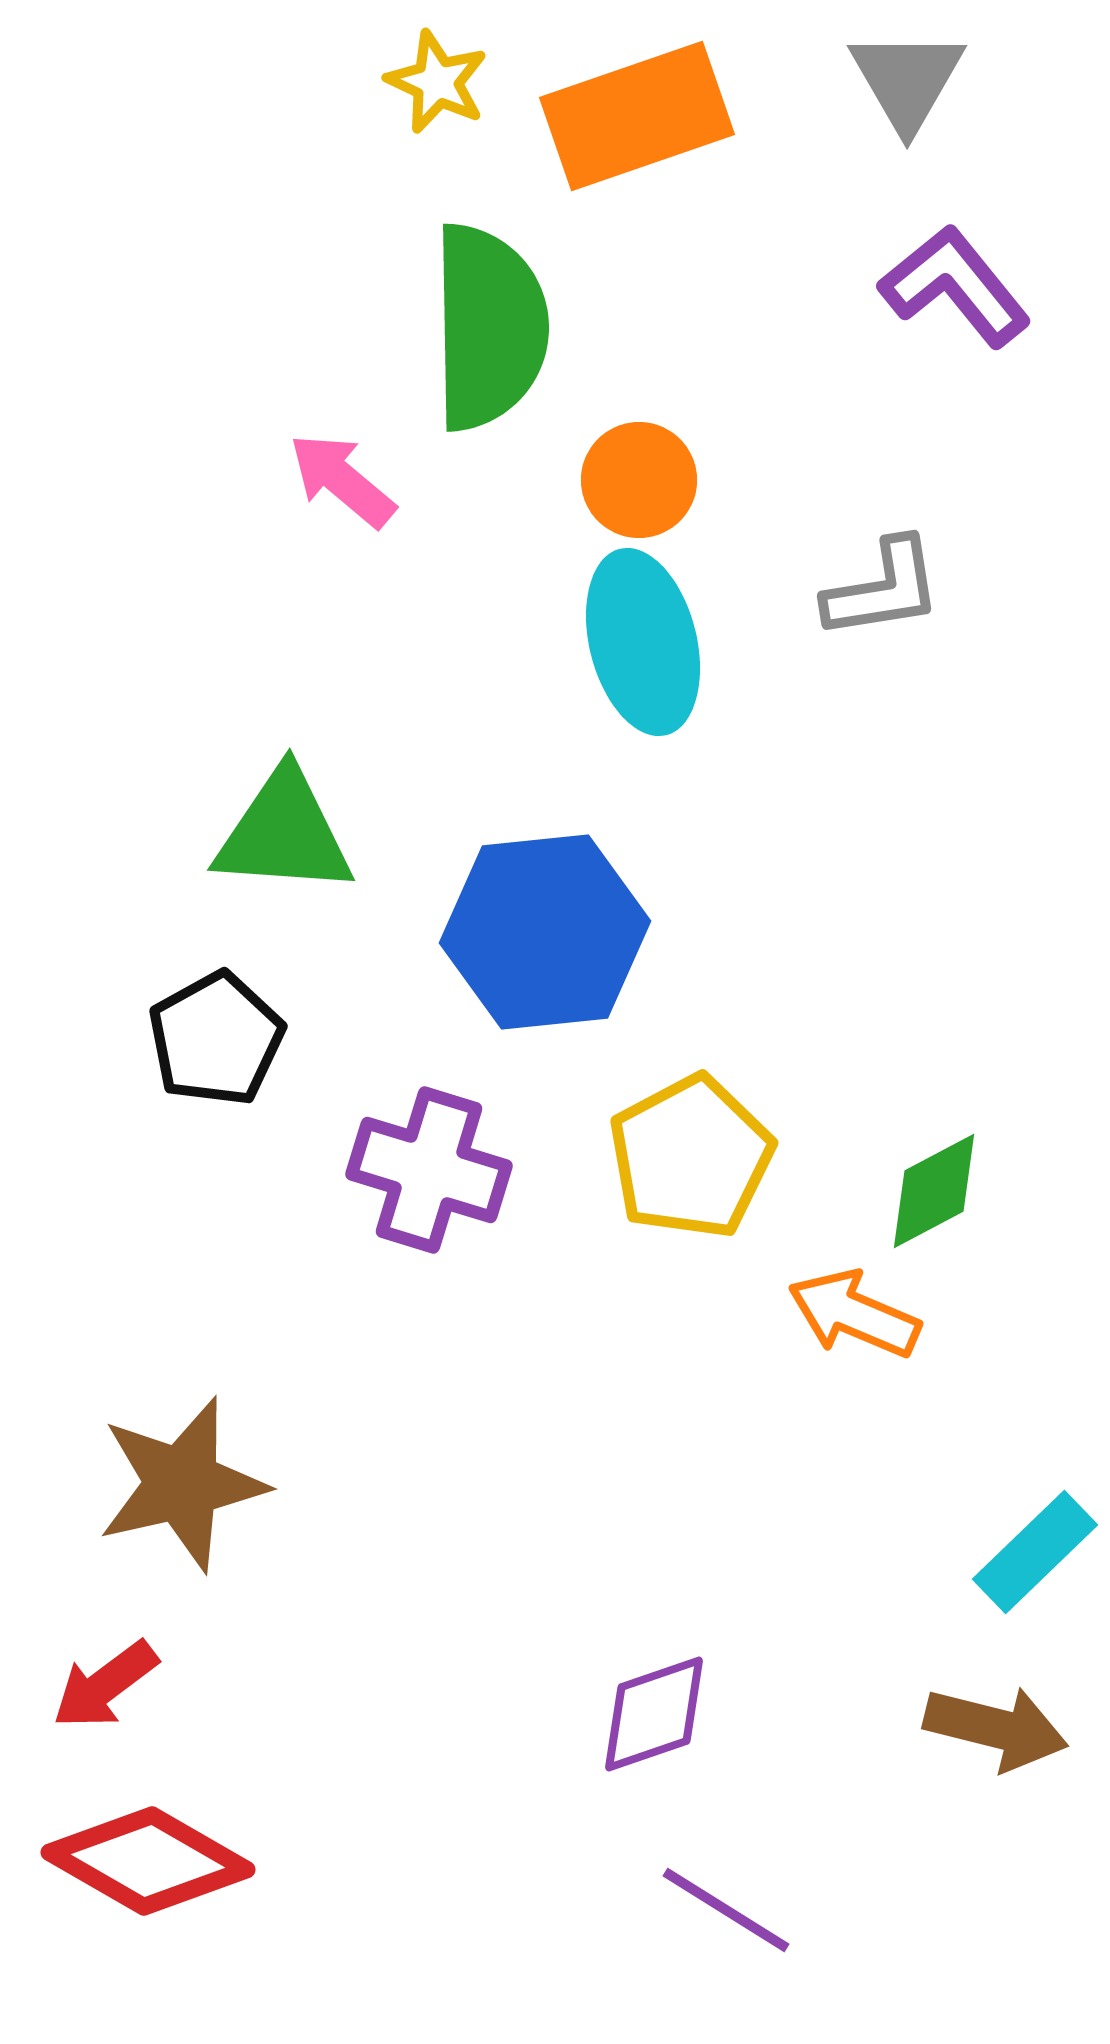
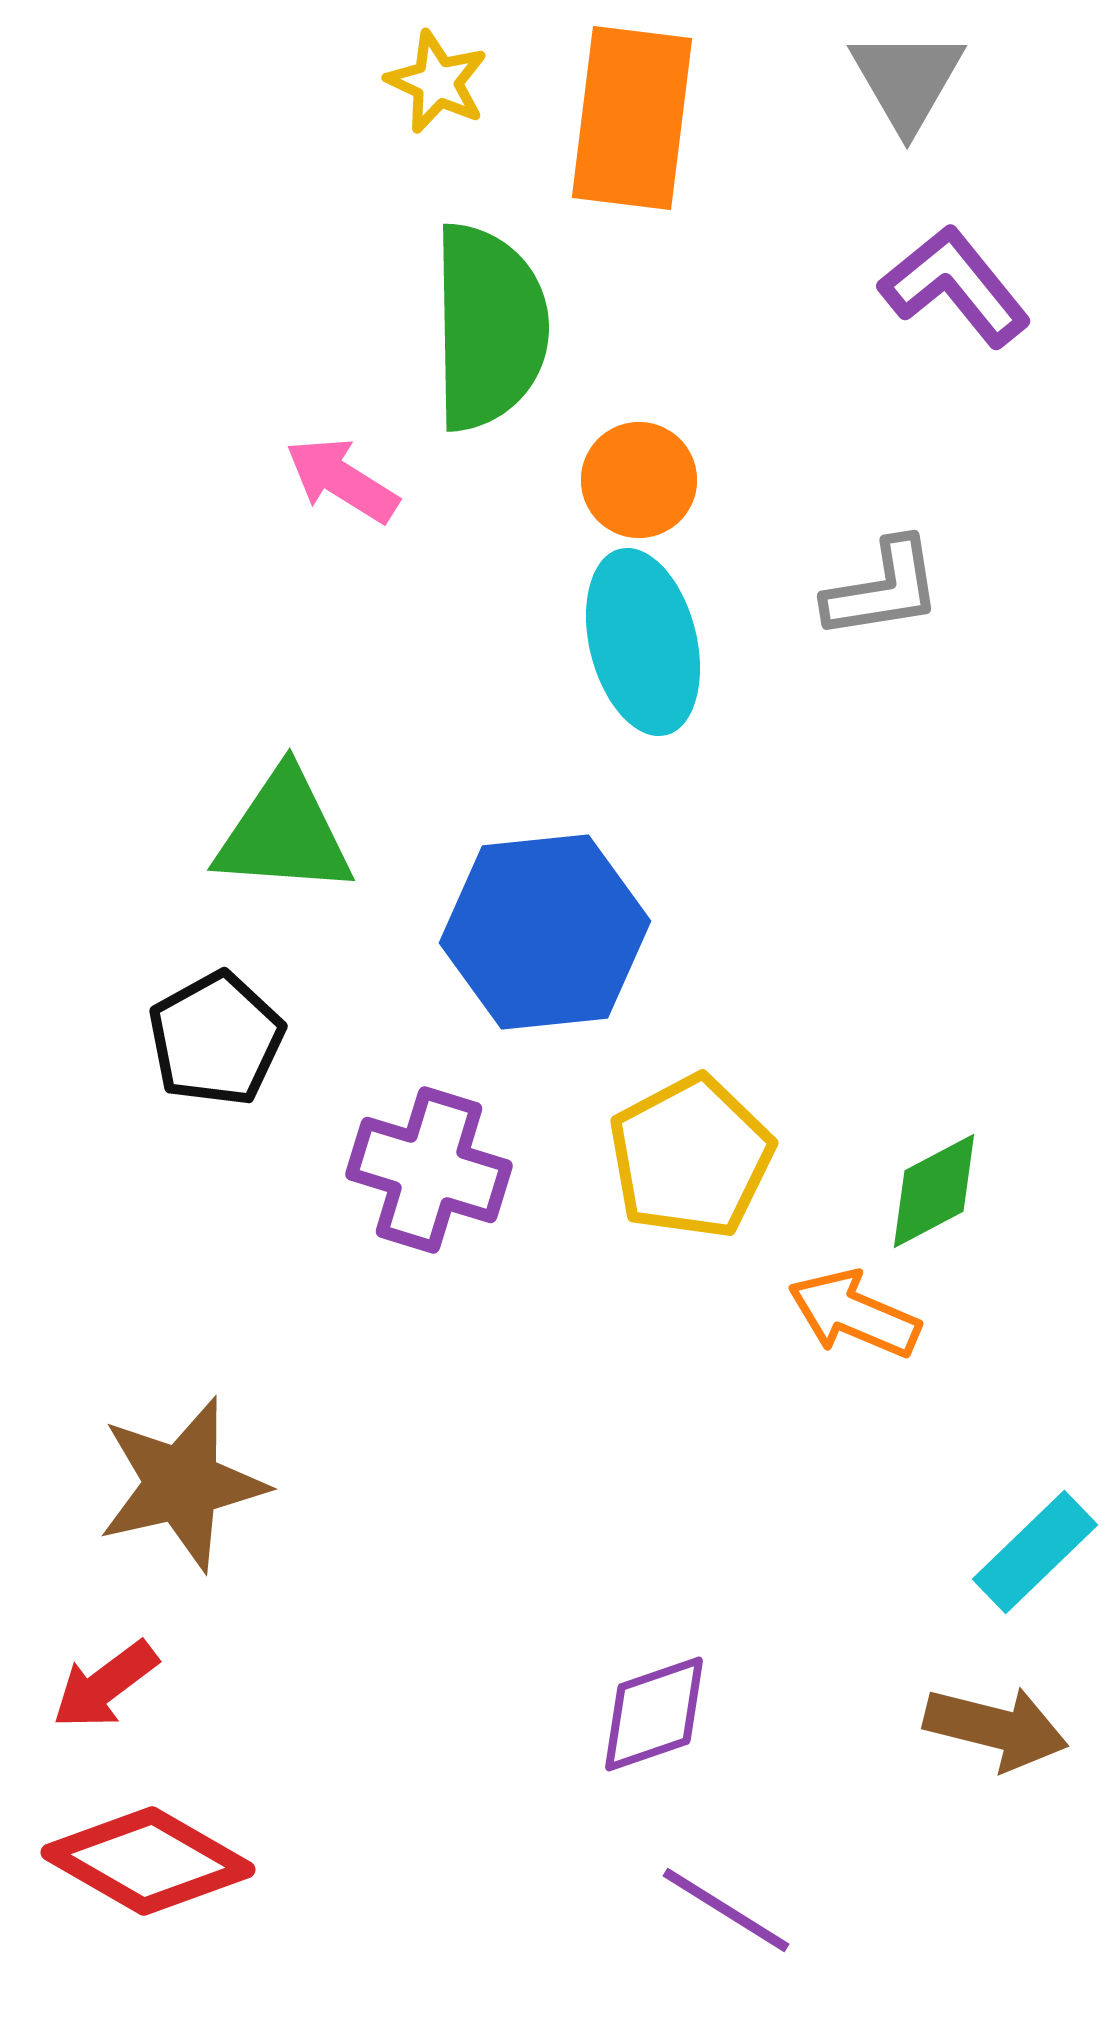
orange rectangle: moved 5 px left, 2 px down; rotated 64 degrees counterclockwise
pink arrow: rotated 8 degrees counterclockwise
